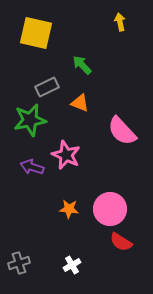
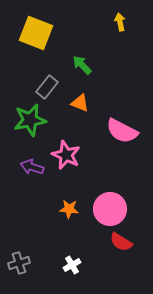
yellow square: rotated 8 degrees clockwise
gray rectangle: rotated 25 degrees counterclockwise
pink semicircle: rotated 20 degrees counterclockwise
